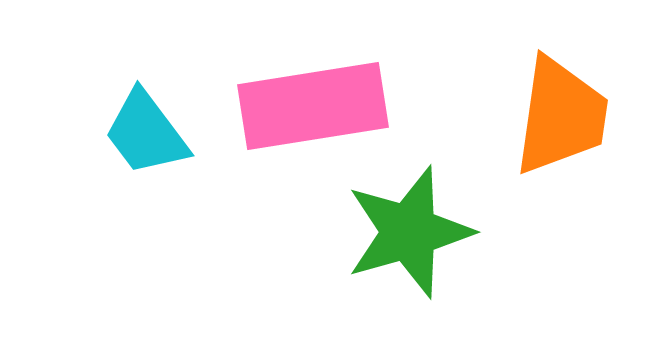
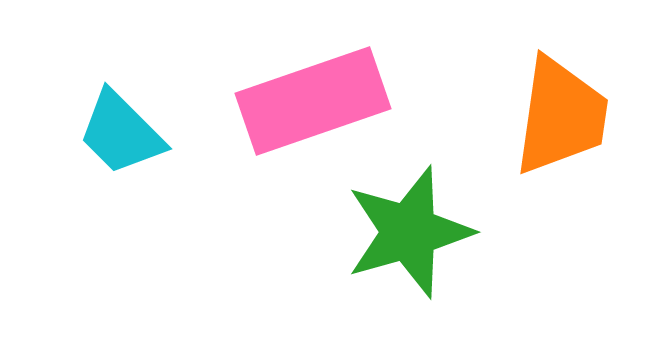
pink rectangle: moved 5 px up; rotated 10 degrees counterclockwise
cyan trapezoid: moved 25 px left; rotated 8 degrees counterclockwise
